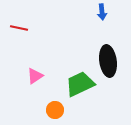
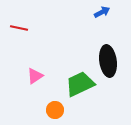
blue arrow: rotated 112 degrees counterclockwise
